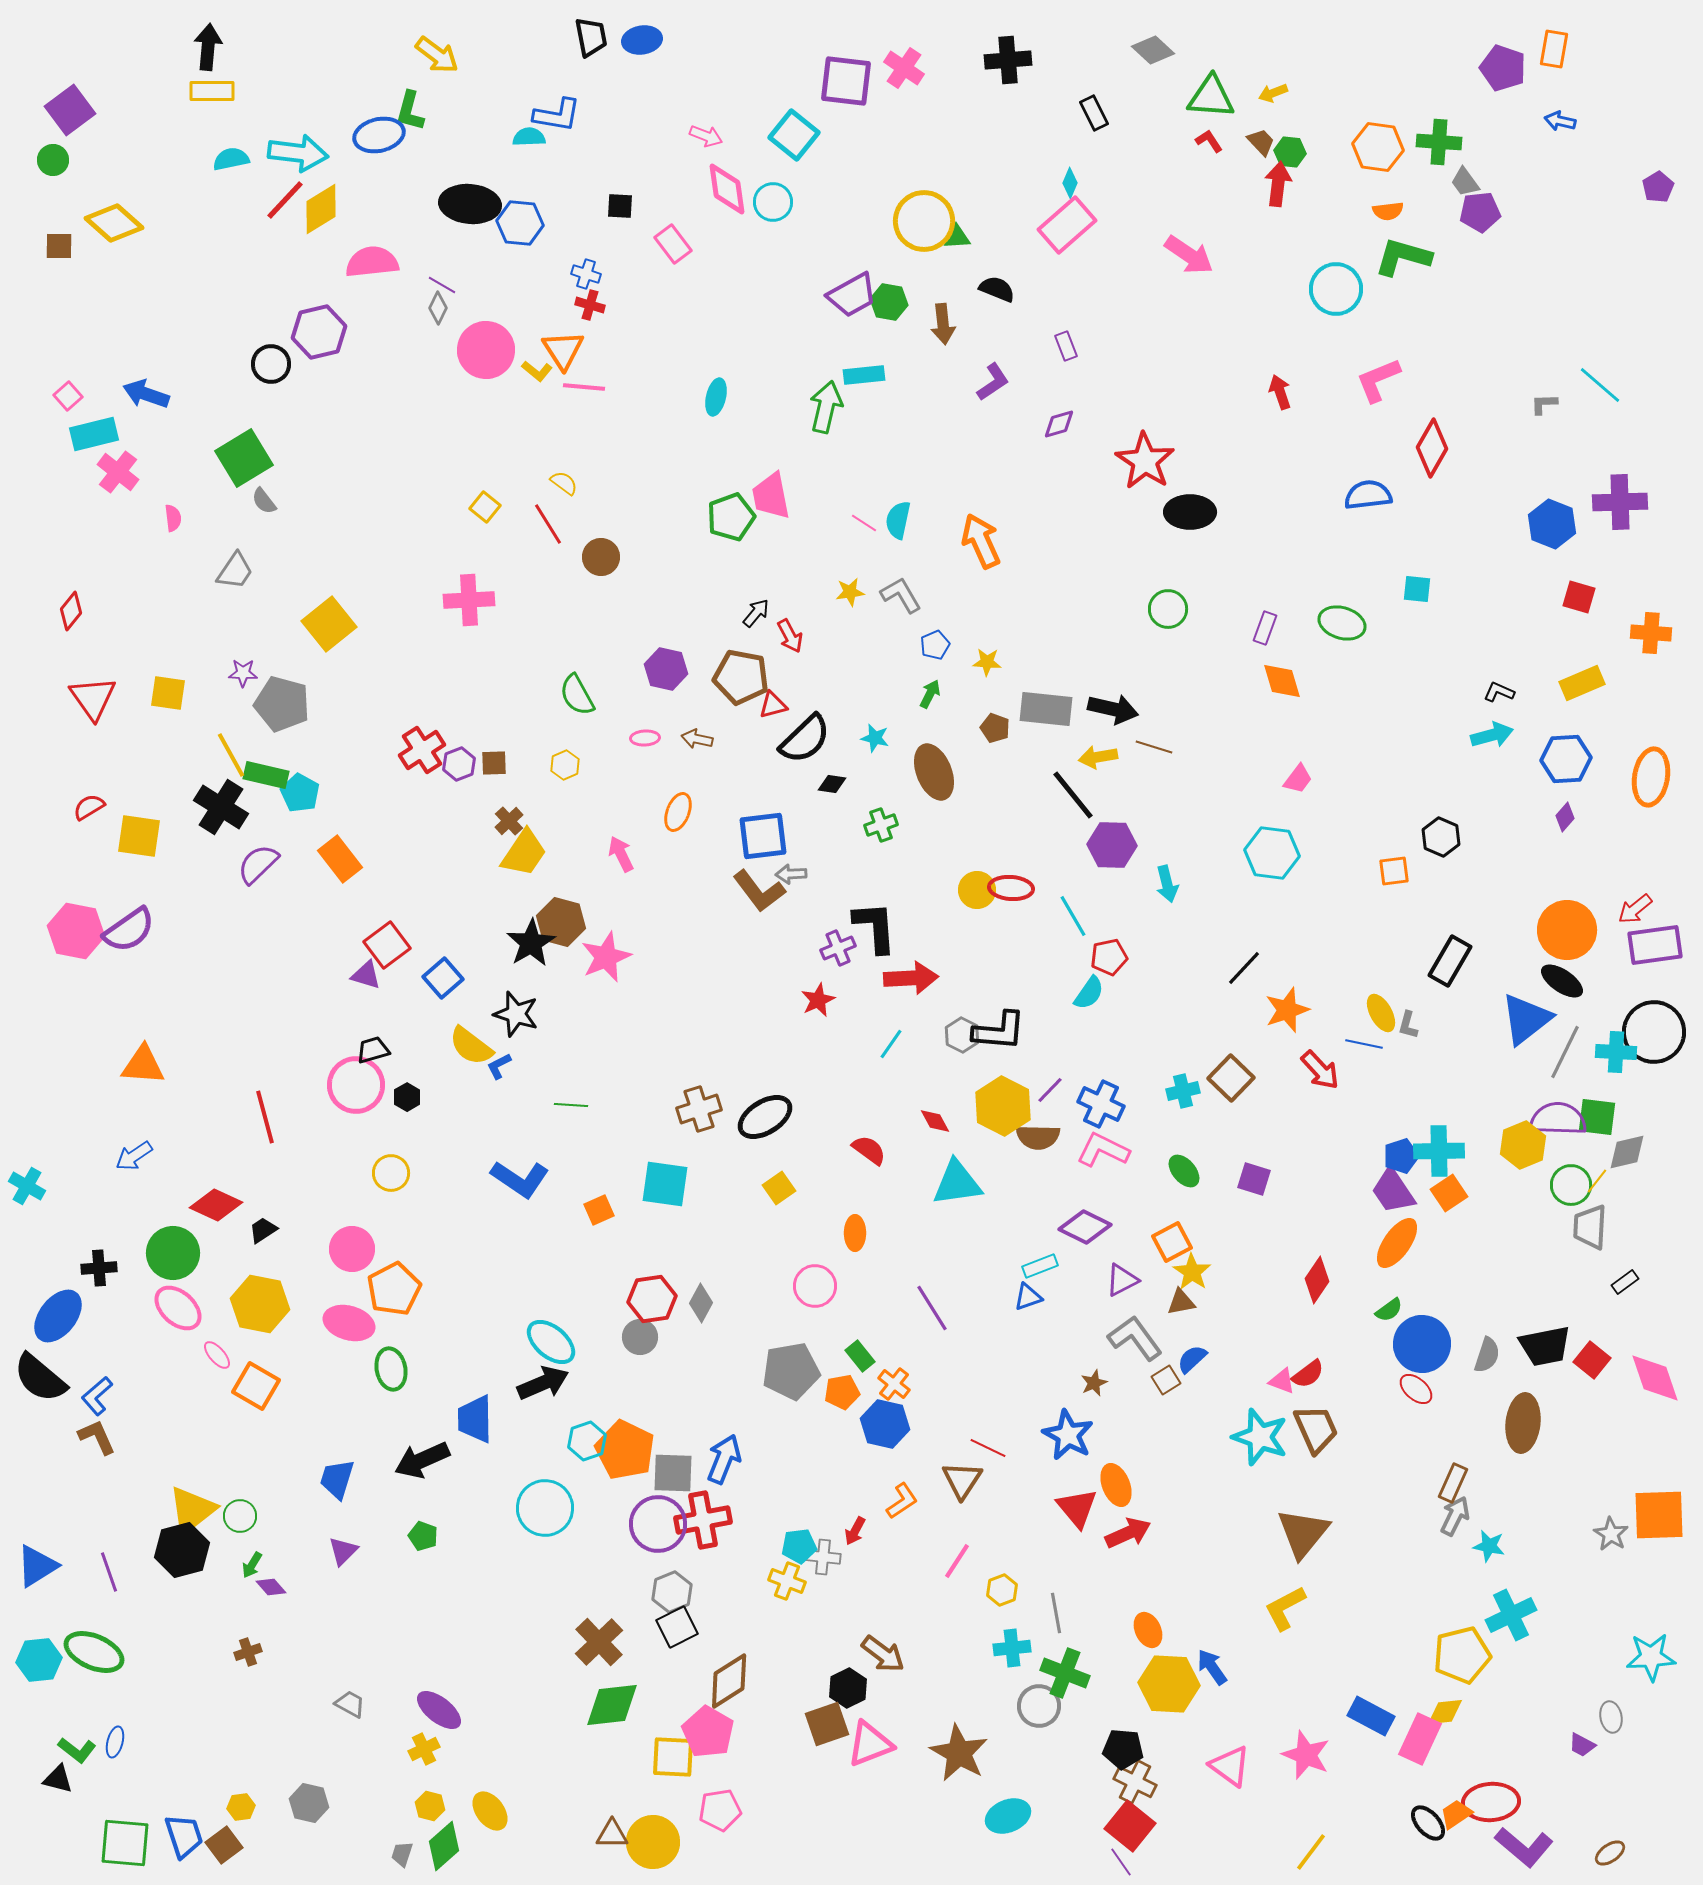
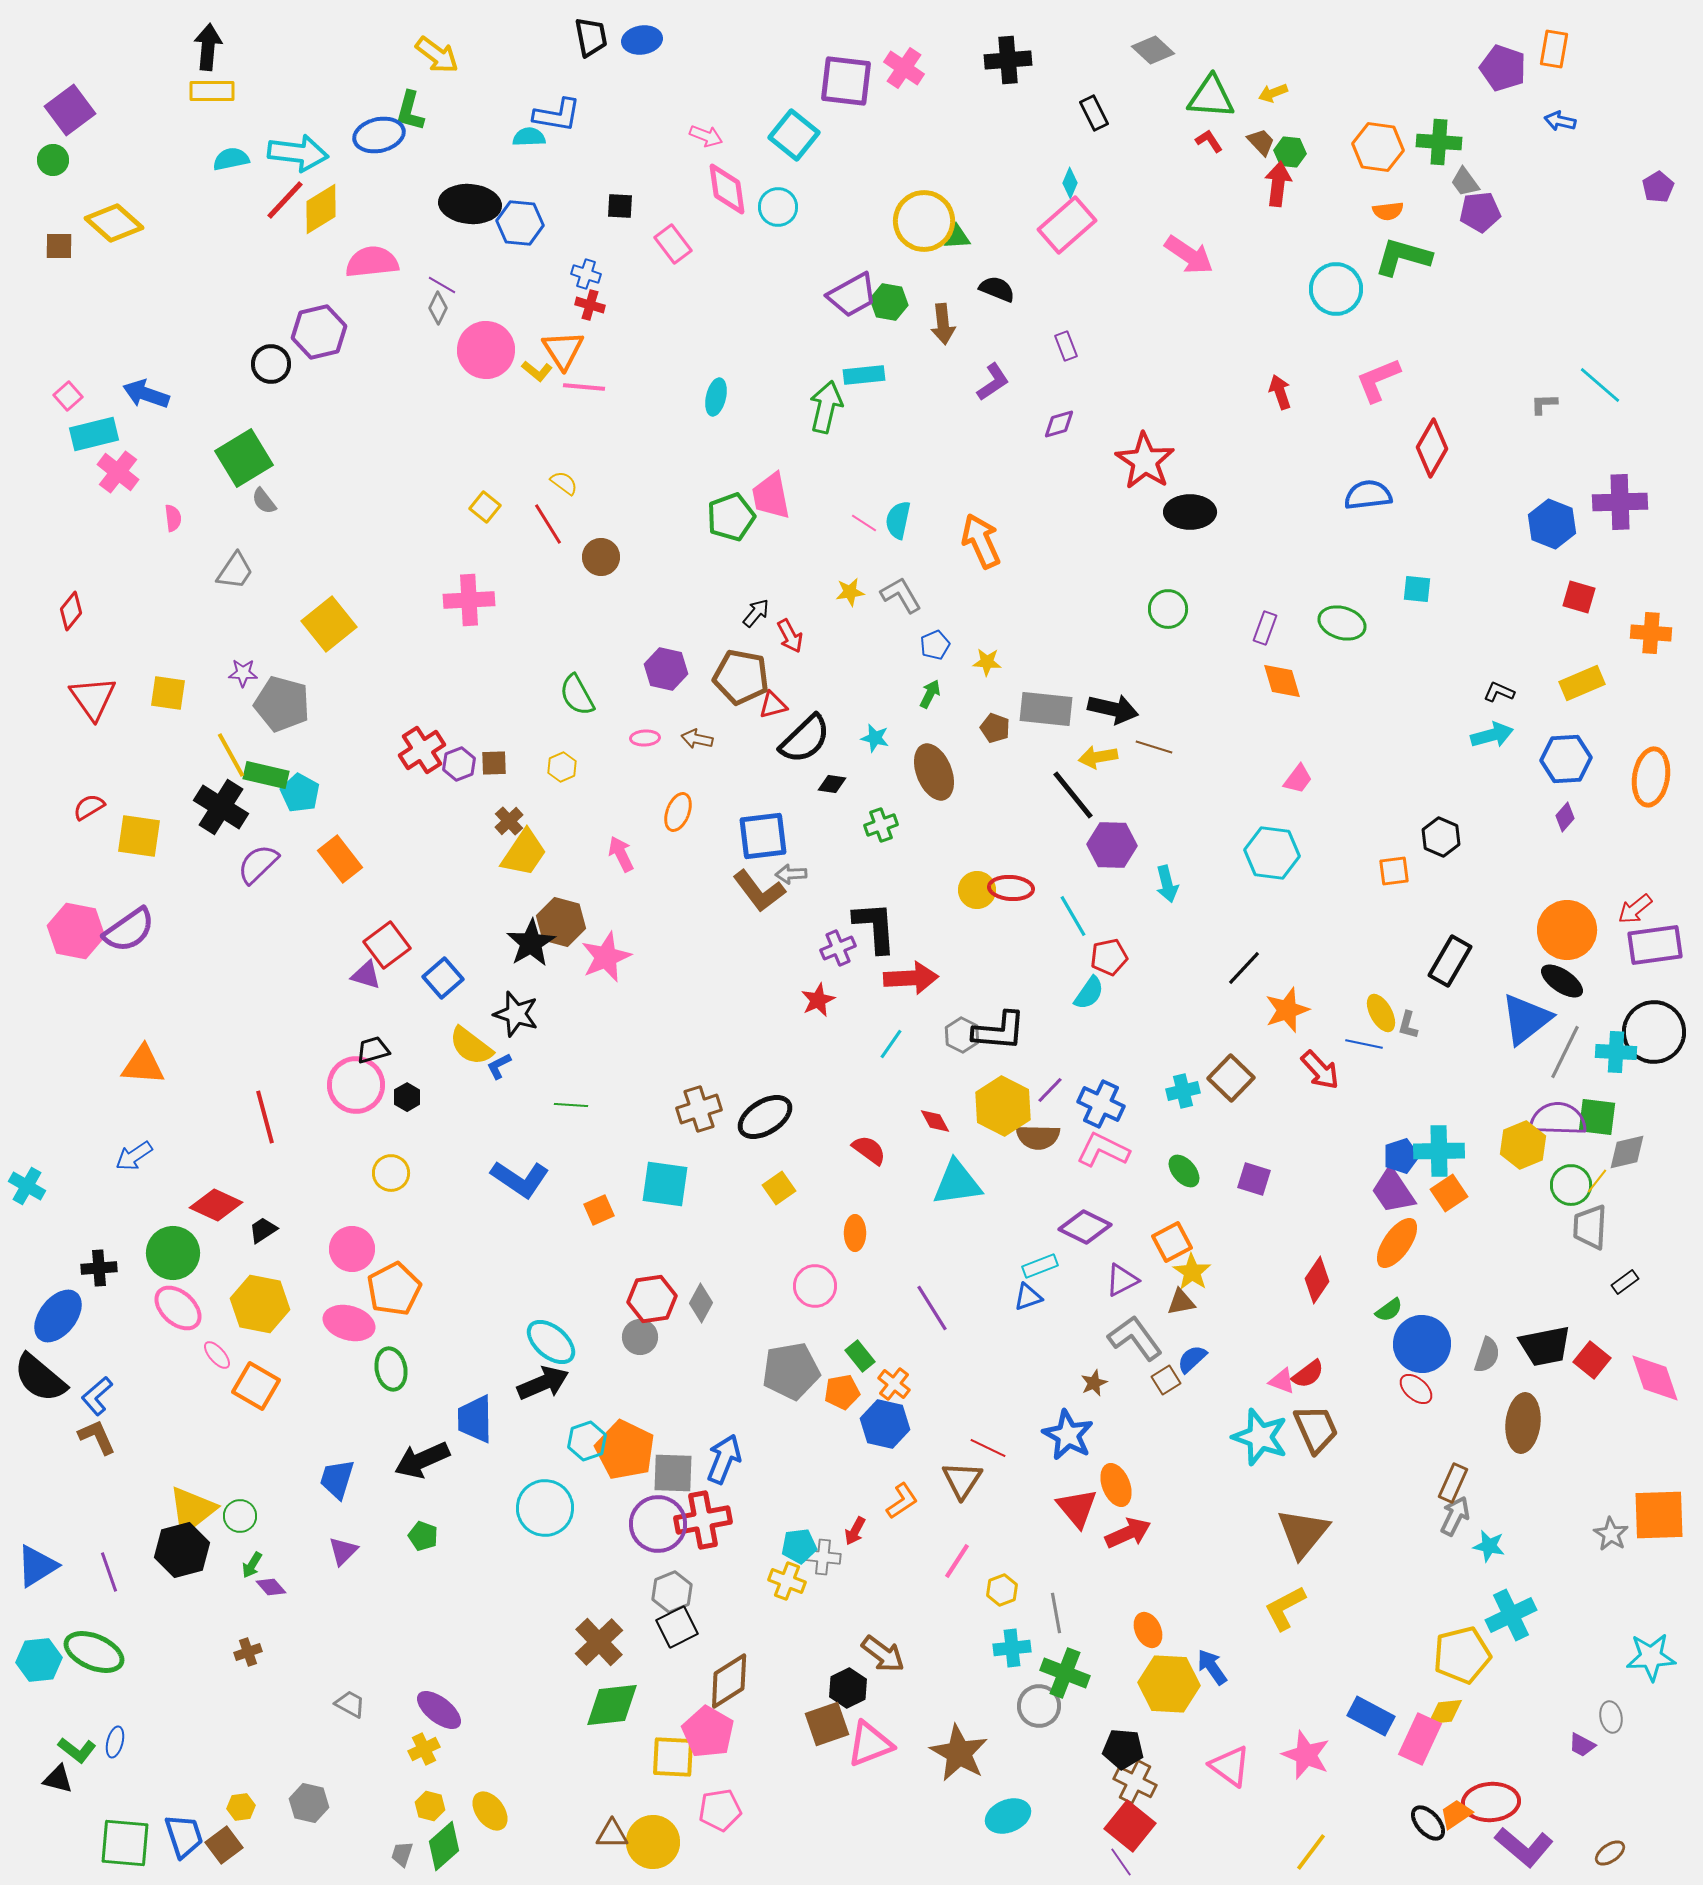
cyan circle at (773, 202): moved 5 px right, 5 px down
yellow hexagon at (565, 765): moved 3 px left, 2 px down
